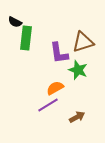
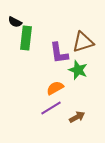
purple line: moved 3 px right, 3 px down
